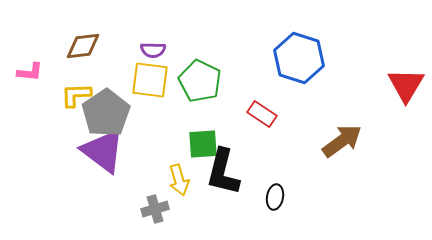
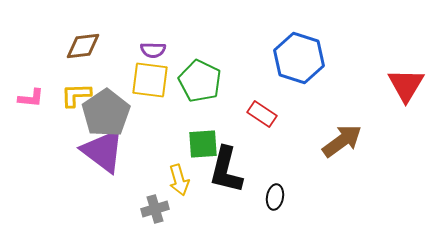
pink L-shape: moved 1 px right, 26 px down
black L-shape: moved 3 px right, 2 px up
